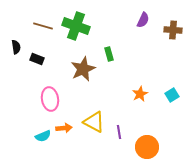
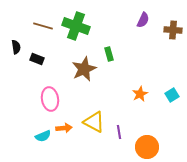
brown star: moved 1 px right
